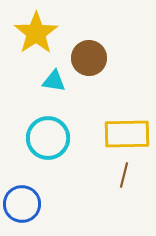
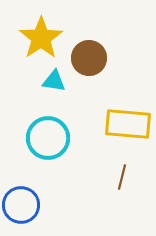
yellow star: moved 5 px right, 5 px down
yellow rectangle: moved 1 px right, 10 px up; rotated 6 degrees clockwise
brown line: moved 2 px left, 2 px down
blue circle: moved 1 px left, 1 px down
